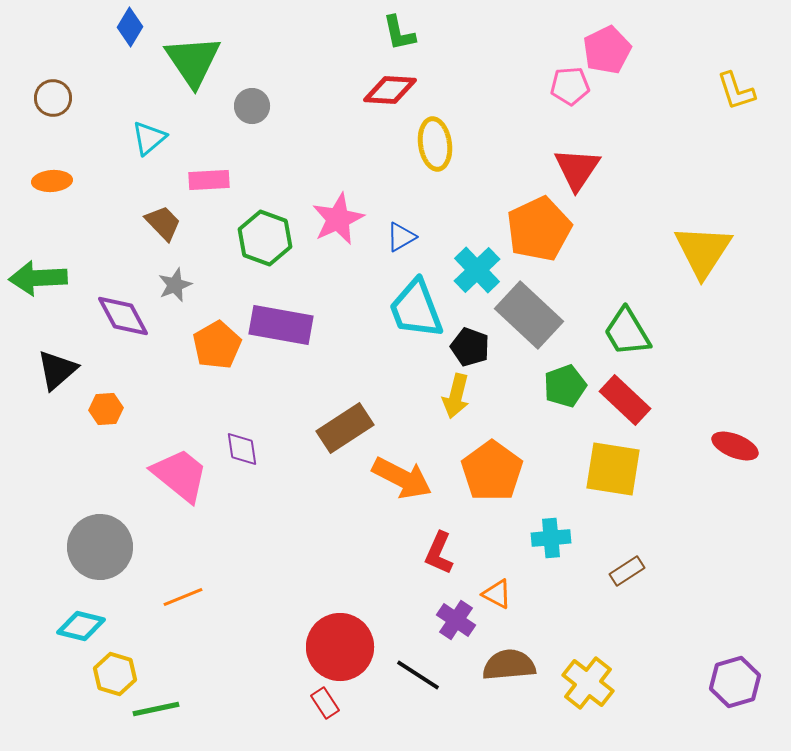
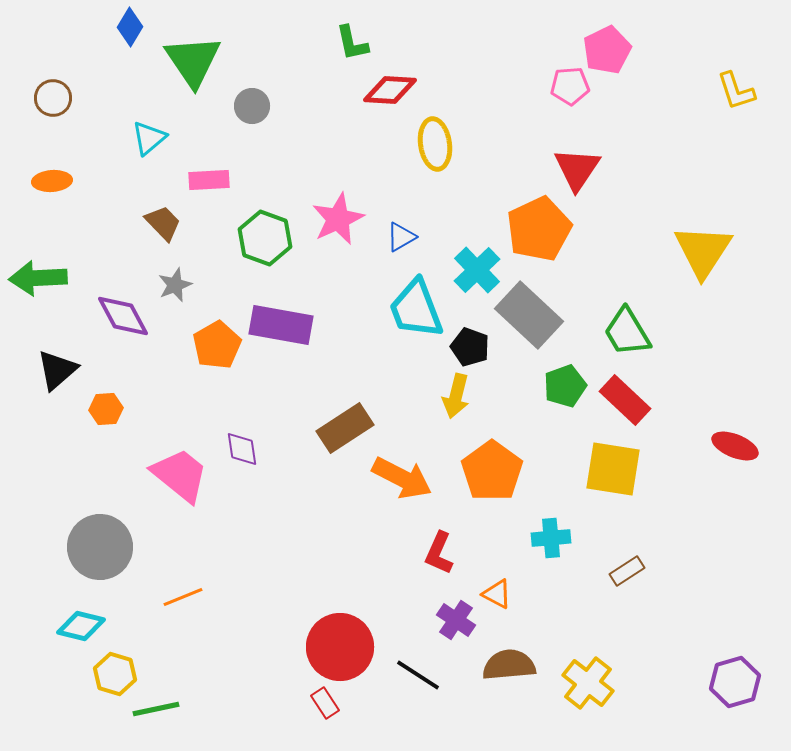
green L-shape at (399, 33): moved 47 px left, 10 px down
